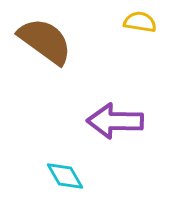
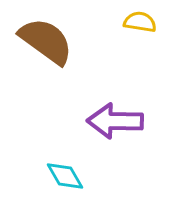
brown semicircle: moved 1 px right
